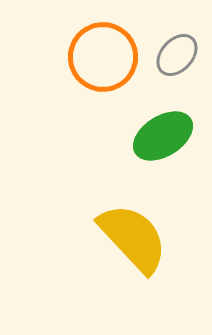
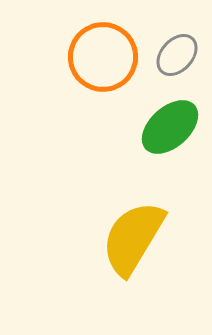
green ellipse: moved 7 px right, 9 px up; rotated 10 degrees counterclockwise
yellow semicircle: rotated 106 degrees counterclockwise
